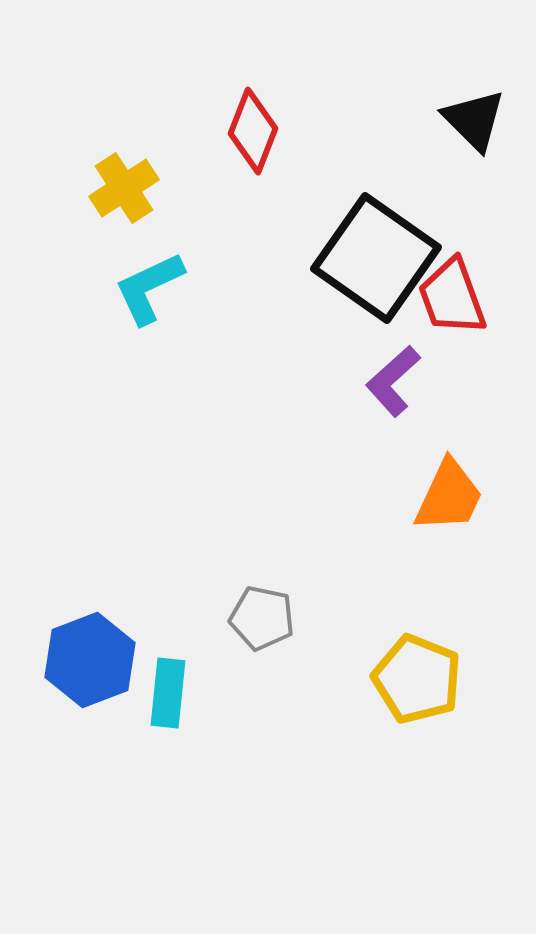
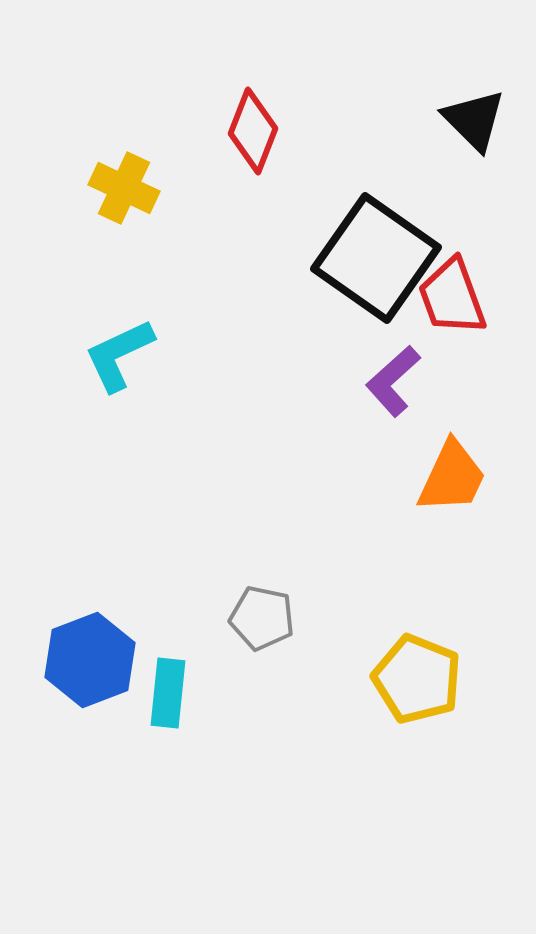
yellow cross: rotated 32 degrees counterclockwise
cyan L-shape: moved 30 px left, 67 px down
orange trapezoid: moved 3 px right, 19 px up
